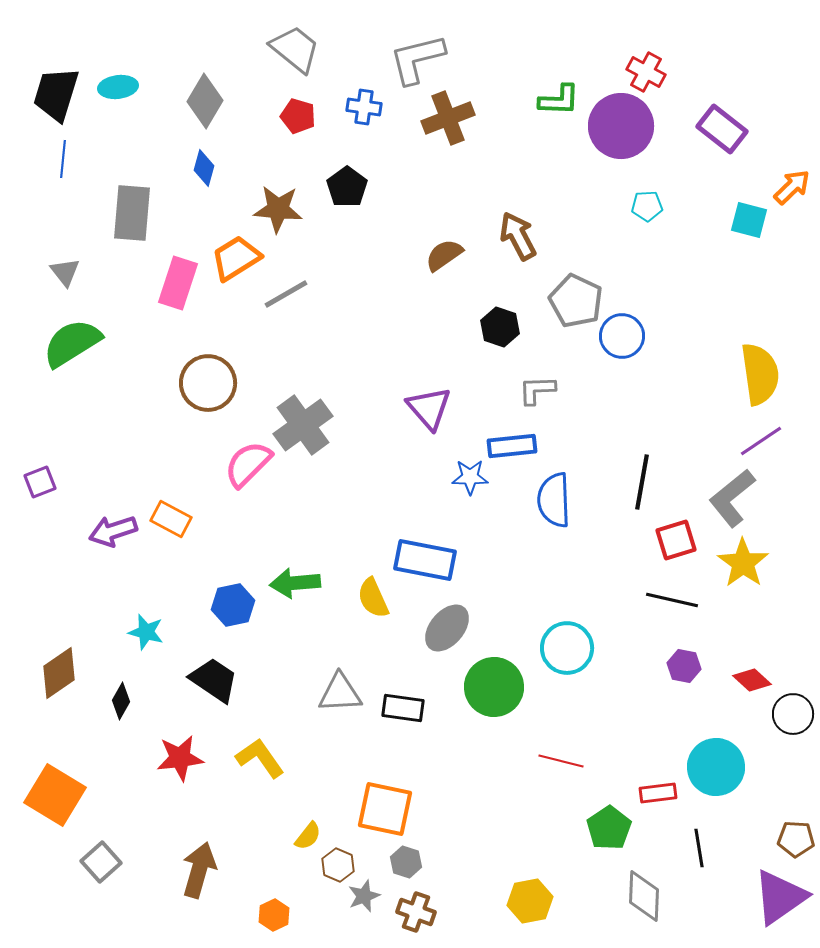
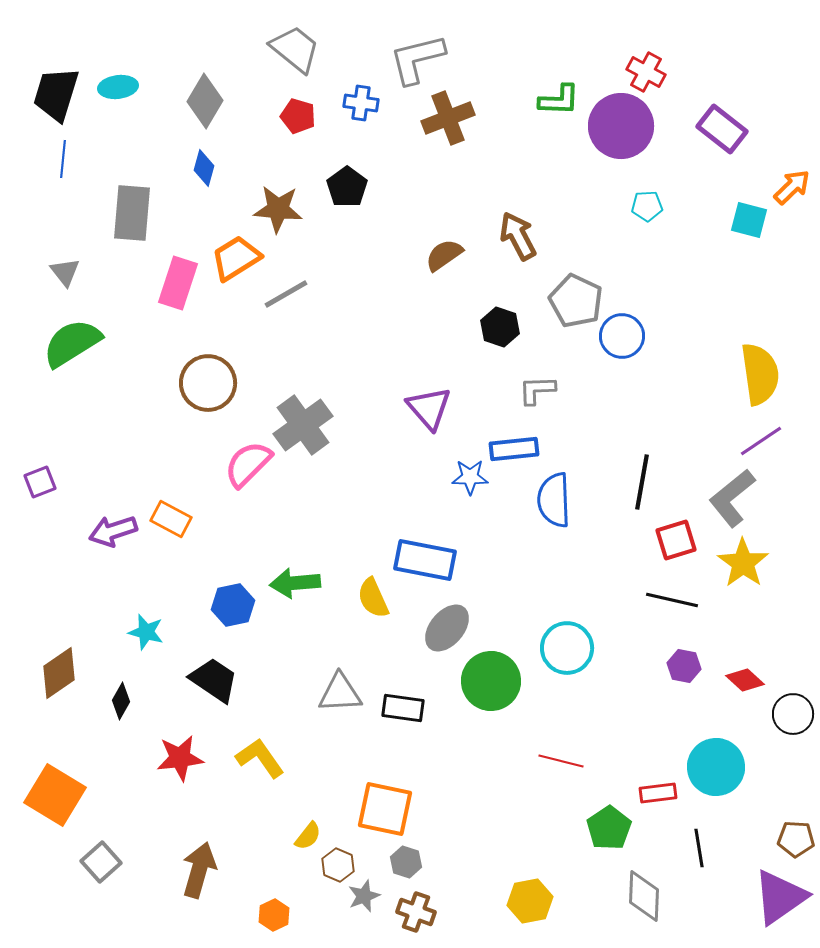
blue cross at (364, 107): moved 3 px left, 4 px up
blue rectangle at (512, 446): moved 2 px right, 3 px down
red diamond at (752, 680): moved 7 px left
green circle at (494, 687): moved 3 px left, 6 px up
